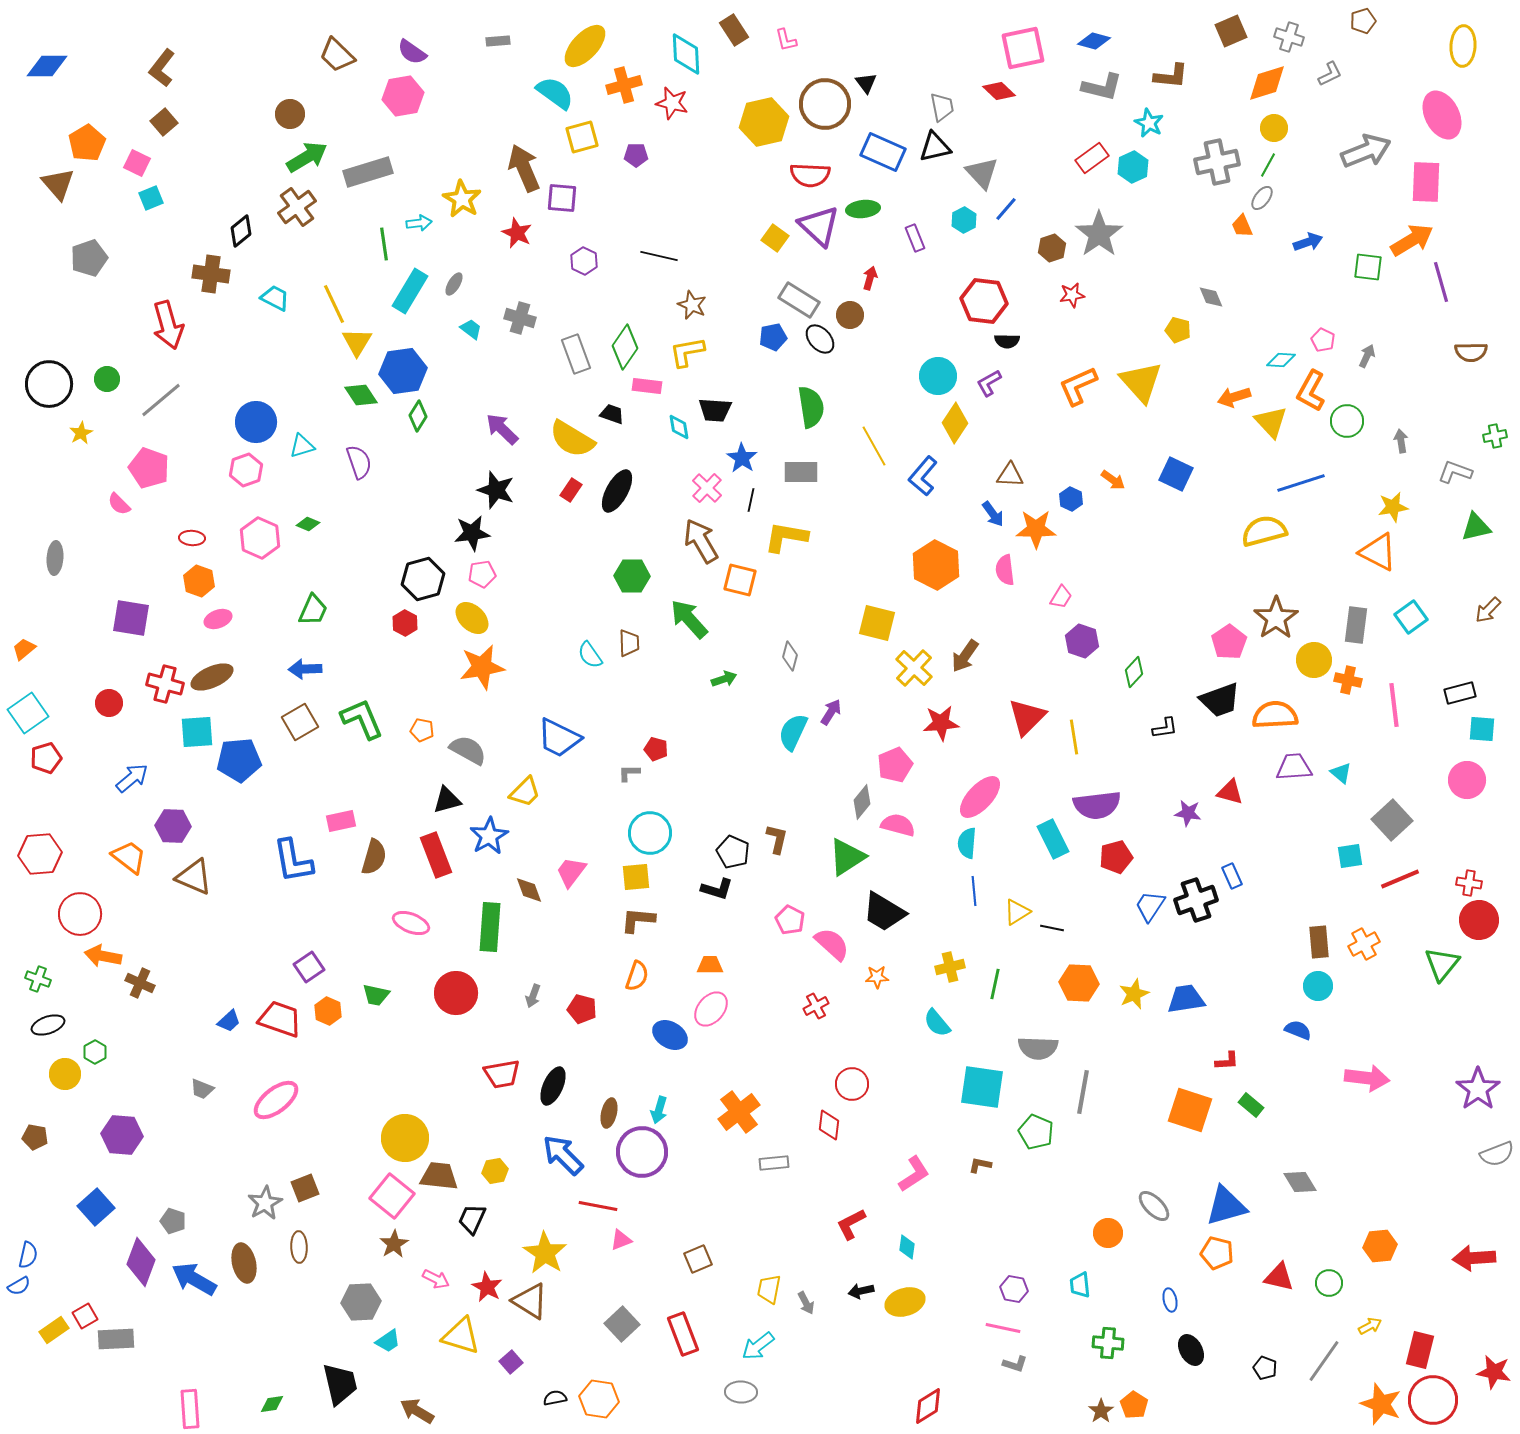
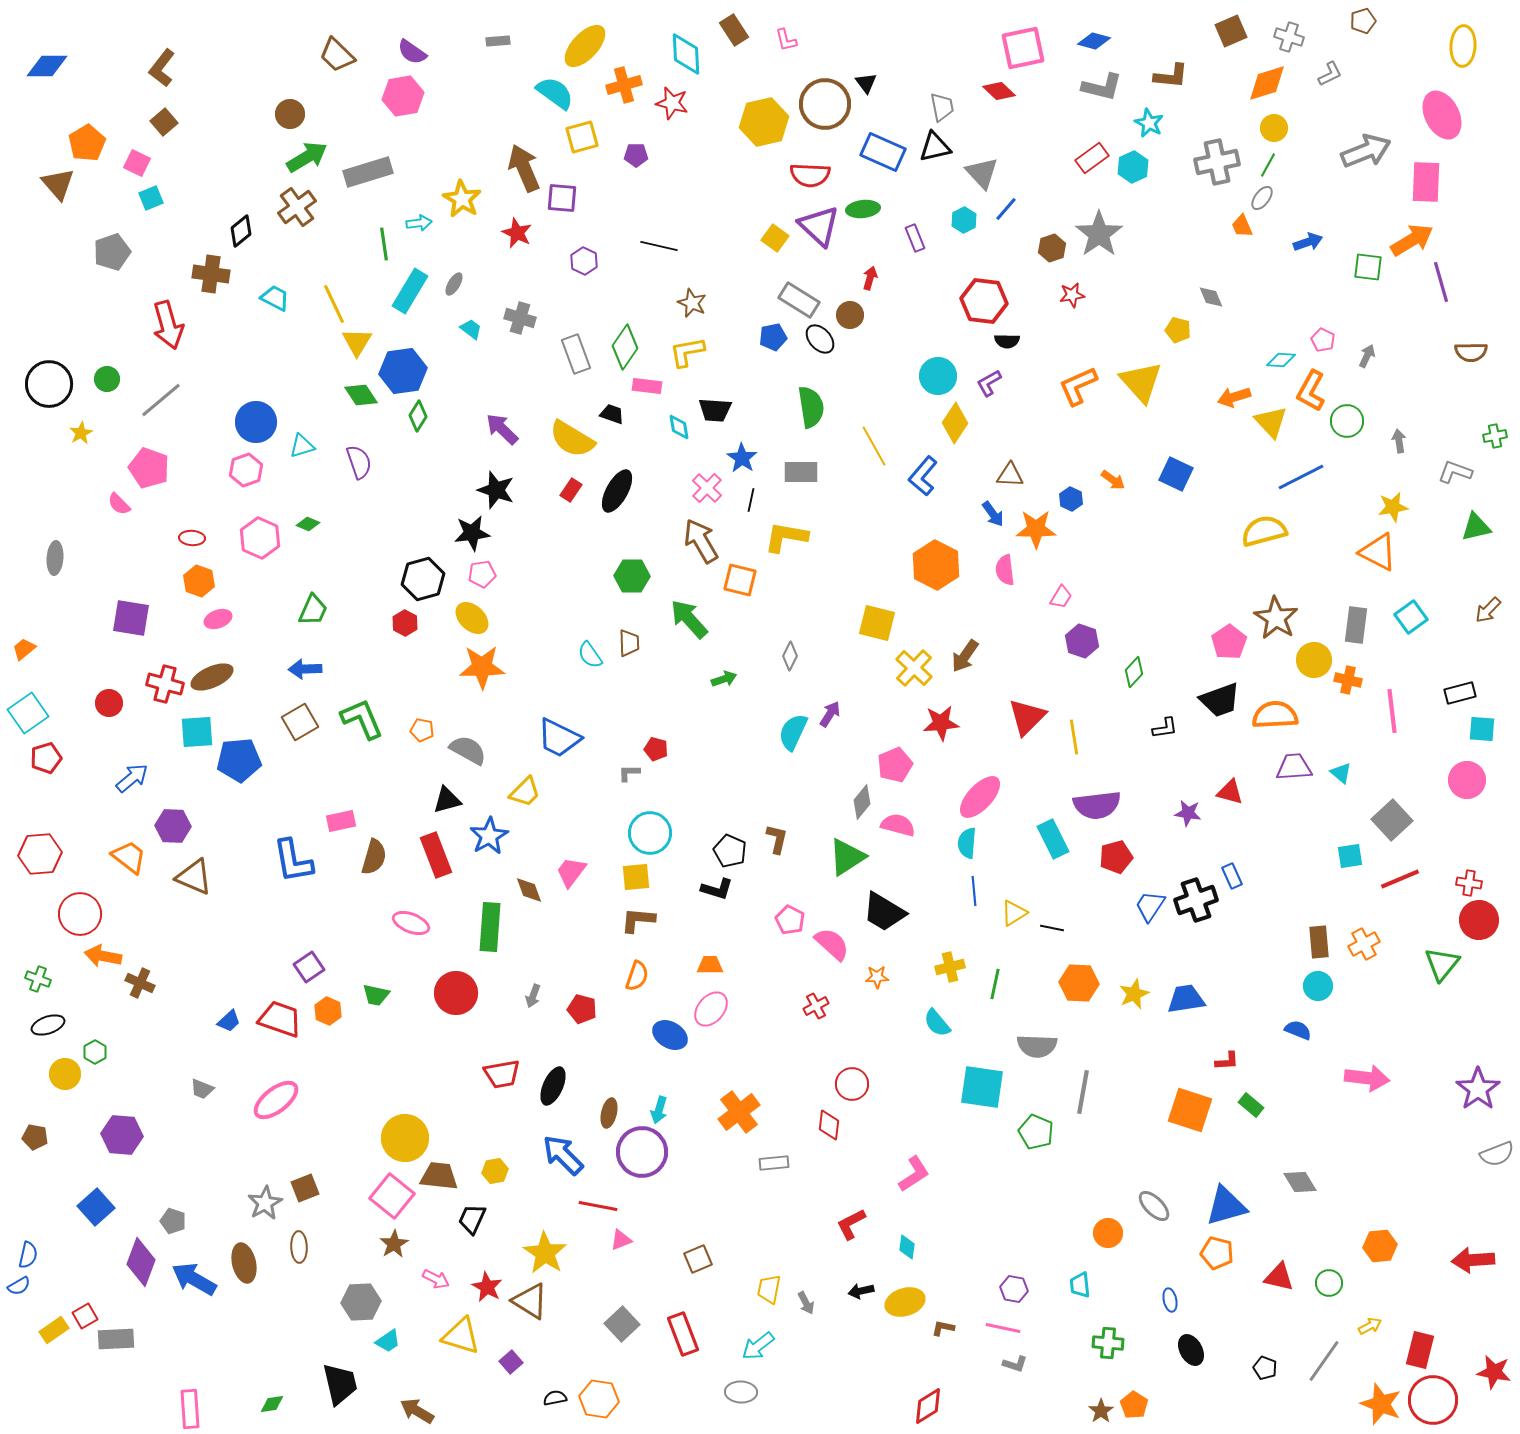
black line at (659, 256): moved 10 px up
gray pentagon at (89, 258): moved 23 px right, 6 px up
brown star at (692, 305): moved 2 px up
gray arrow at (1401, 441): moved 2 px left
blue line at (1301, 483): moved 6 px up; rotated 9 degrees counterclockwise
brown star at (1276, 618): rotated 6 degrees counterclockwise
gray diamond at (790, 656): rotated 12 degrees clockwise
orange star at (482, 667): rotated 9 degrees clockwise
pink line at (1394, 705): moved 2 px left, 6 px down
purple arrow at (831, 712): moved 1 px left, 2 px down
black pentagon at (733, 852): moved 3 px left, 1 px up
yellow triangle at (1017, 912): moved 3 px left, 1 px down
gray semicircle at (1038, 1048): moved 1 px left, 2 px up
brown L-shape at (980, 1165): moved 37 px left, 163 px down
red arrow at (1474, 1258): moved 1 px left, 2 px down
